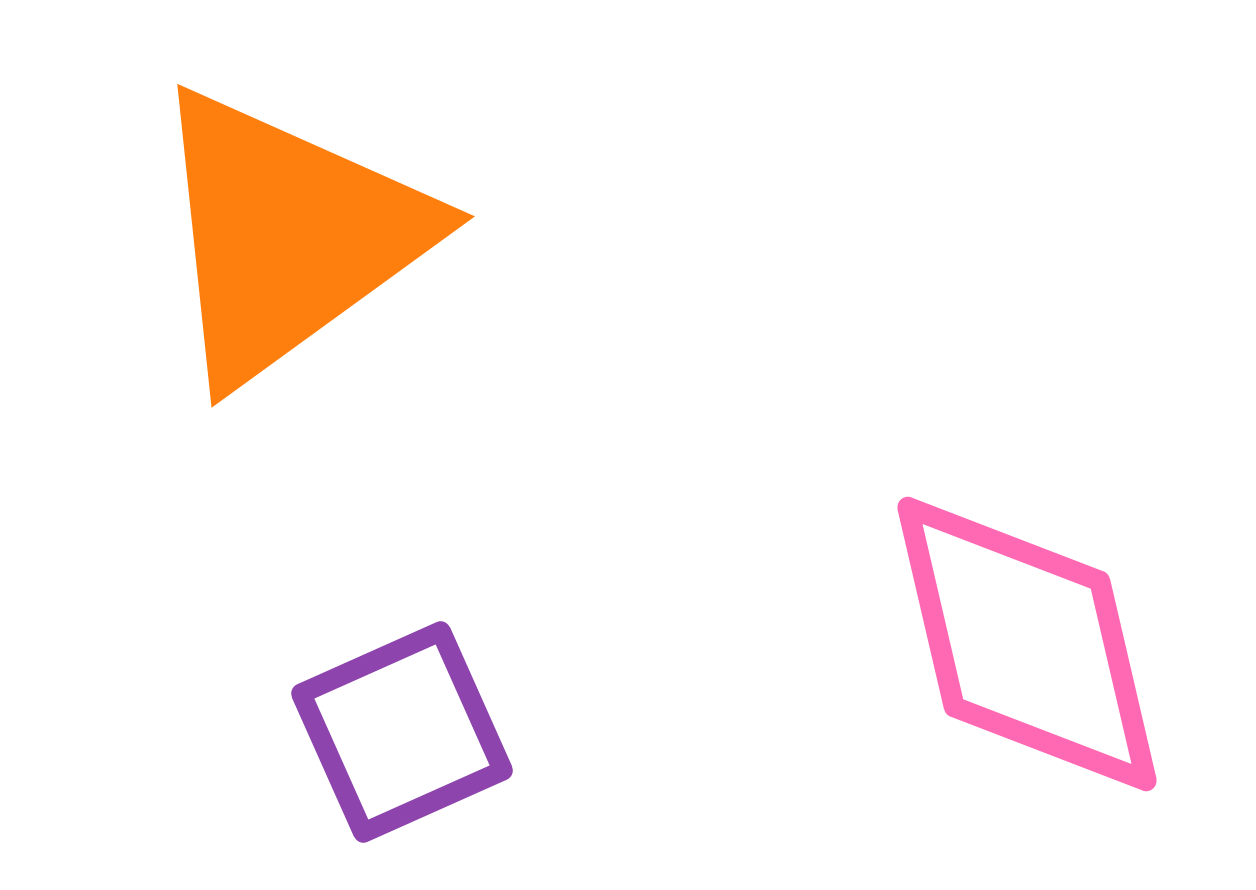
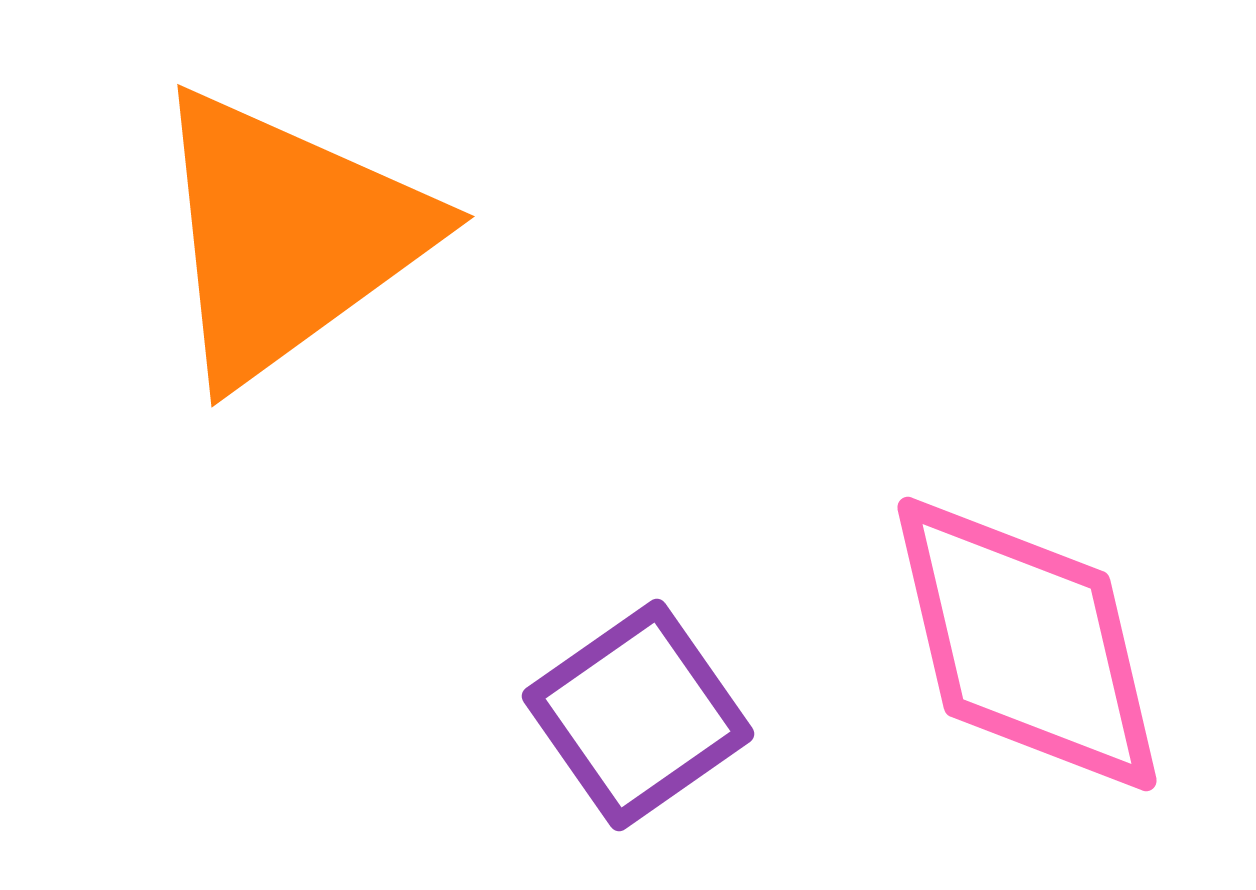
purple square: moved 236 px right, 17 px up; rotated 11 degrees counterclockwise
